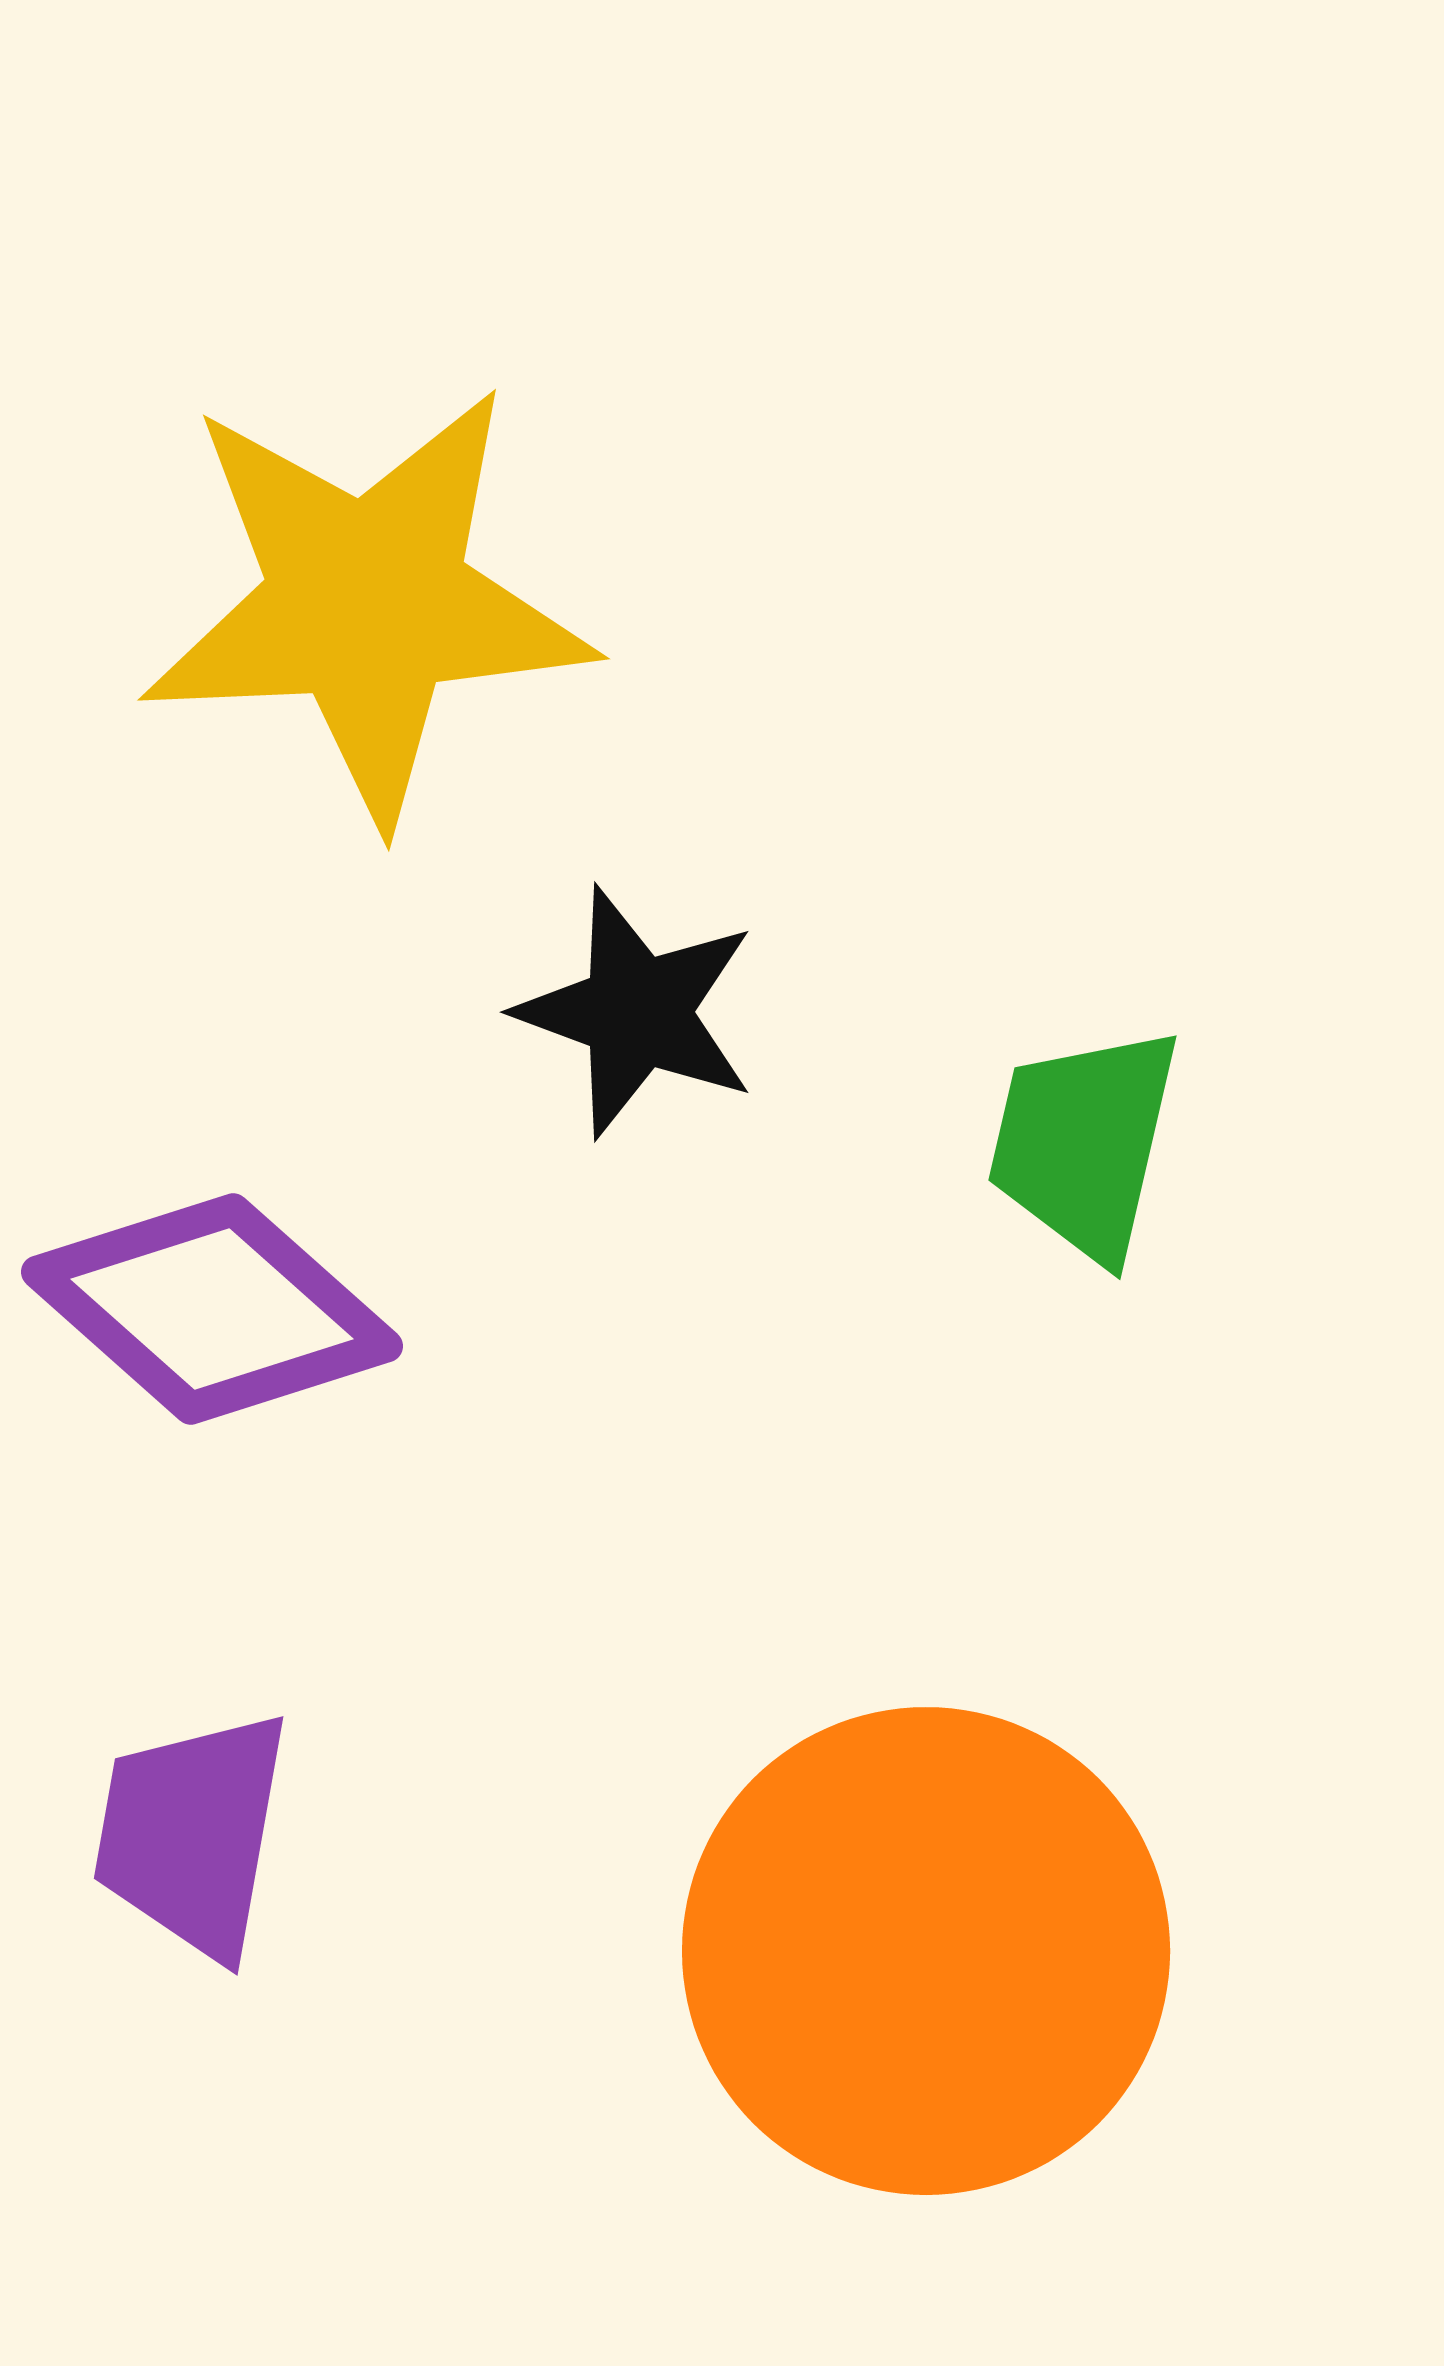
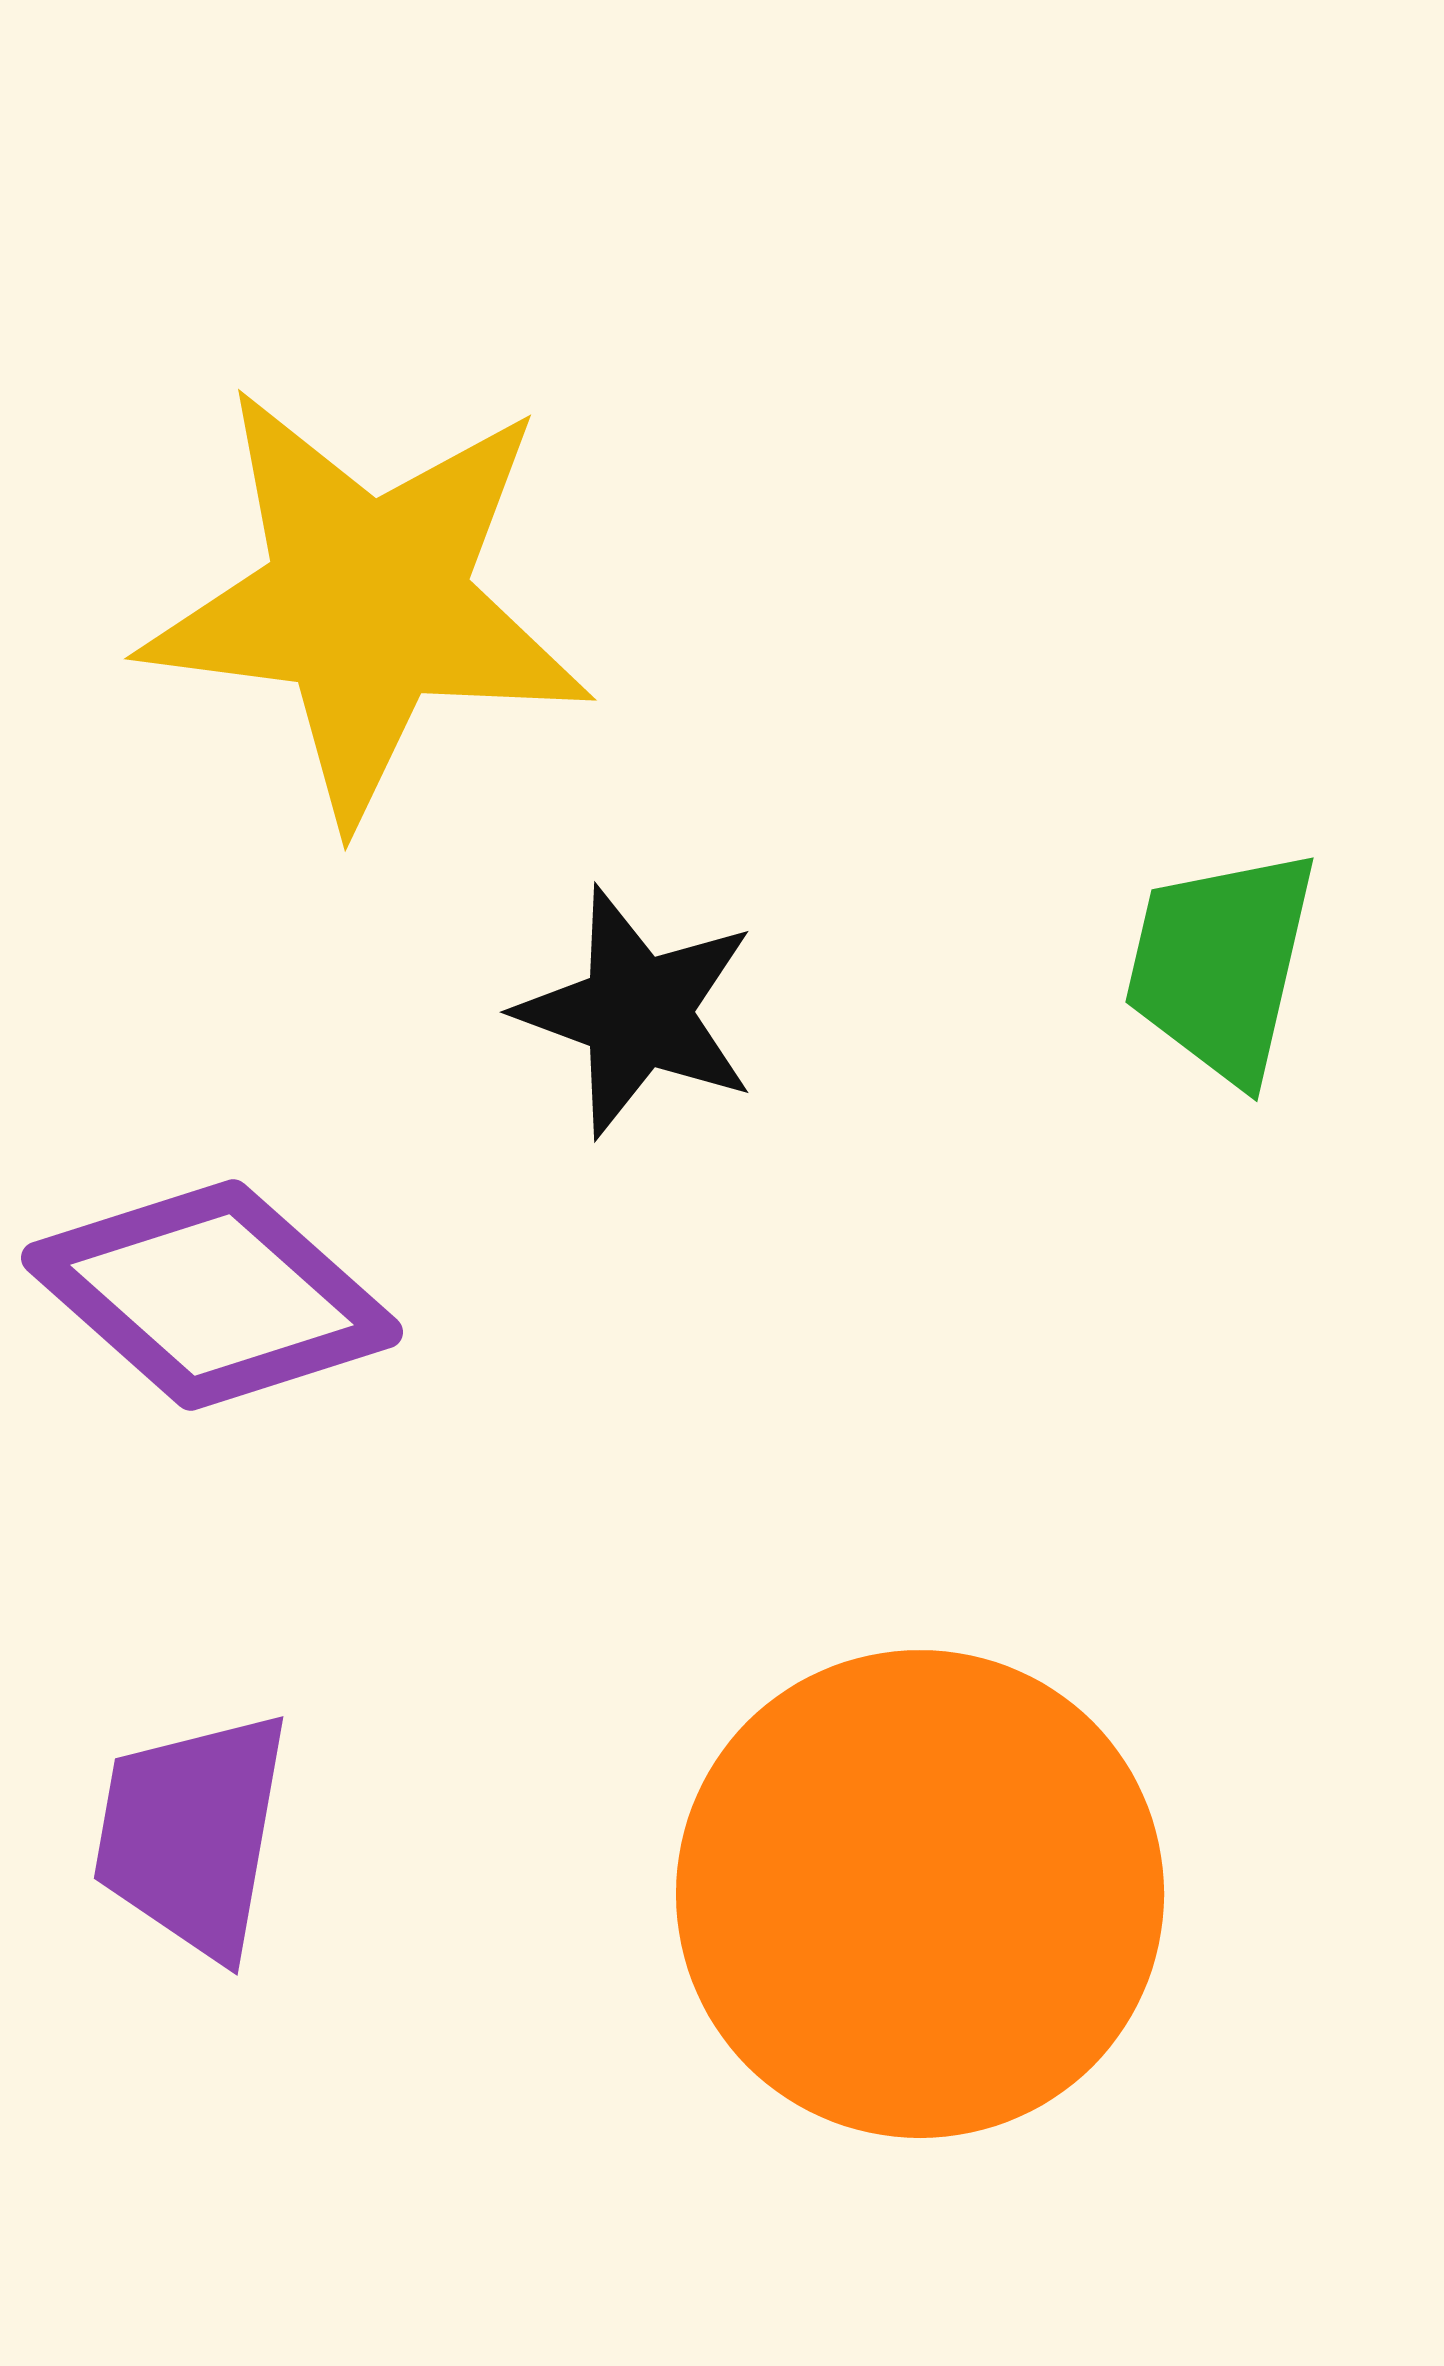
yellow star: rotated 10 degrees clockwise
green trapezoid: moved 137 px right, 178 px up
purple diamond: moved 14 px up
orange circle: moved 6 px left, 57 px up
